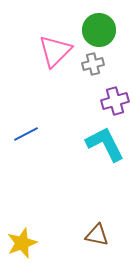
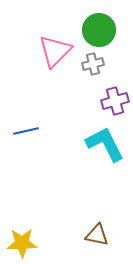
blue line: moved 3 px up; rotated 15 degrees clockwise
yellow star: rotated 20 degrees clockwise
